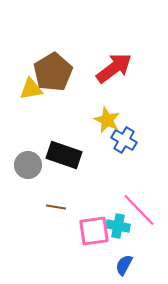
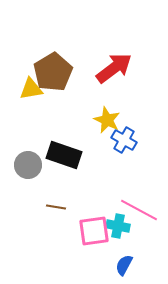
pink line: rotated 18 degrees counterclockwise
